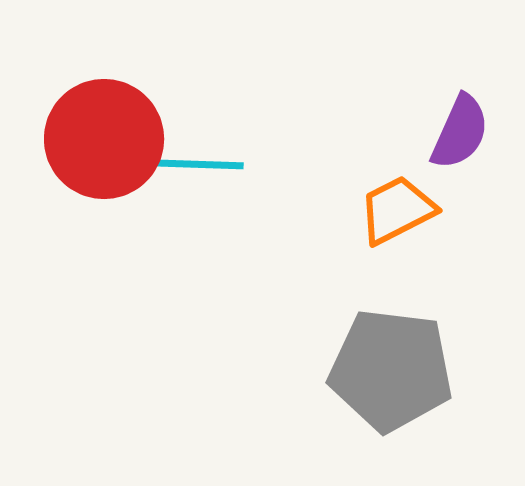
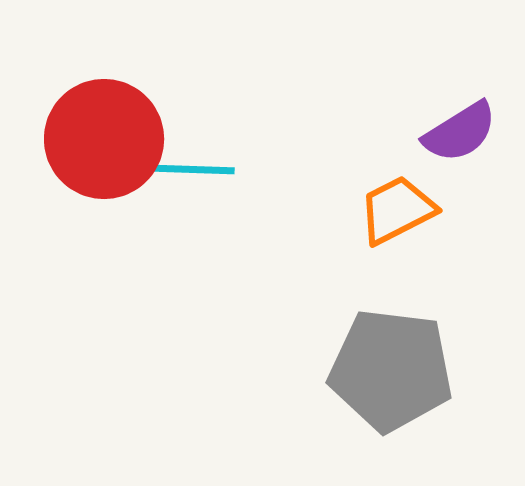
purple semicircle: rotated 34 degrees clockwise
cyan line: moved 9 px left, 5 px down
